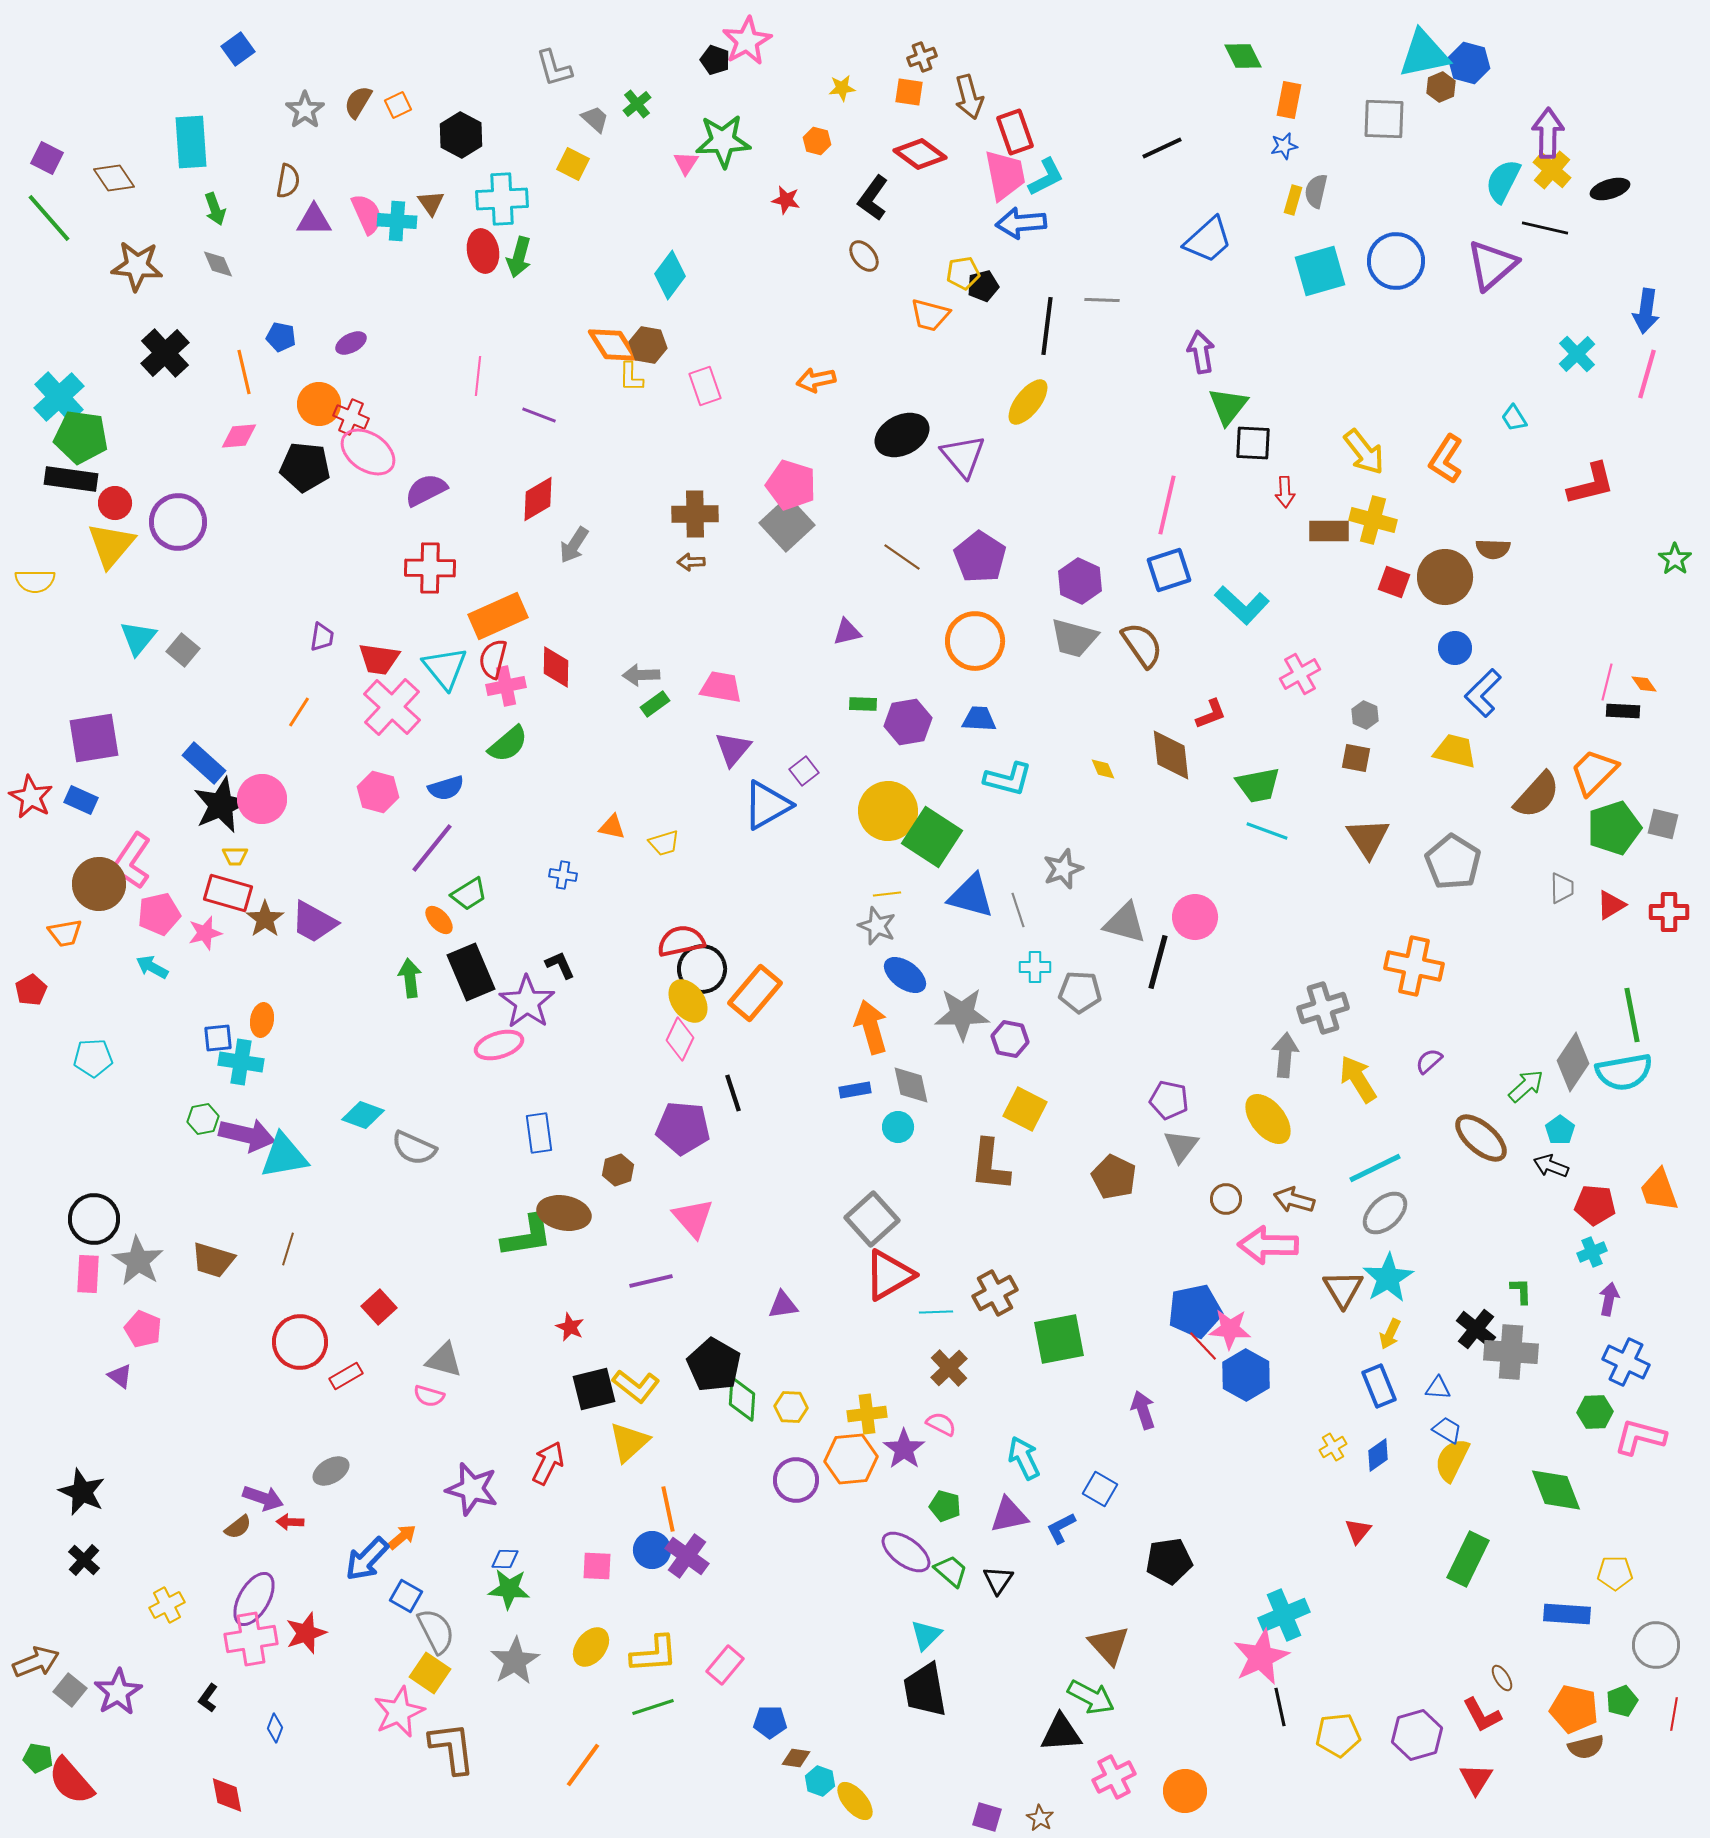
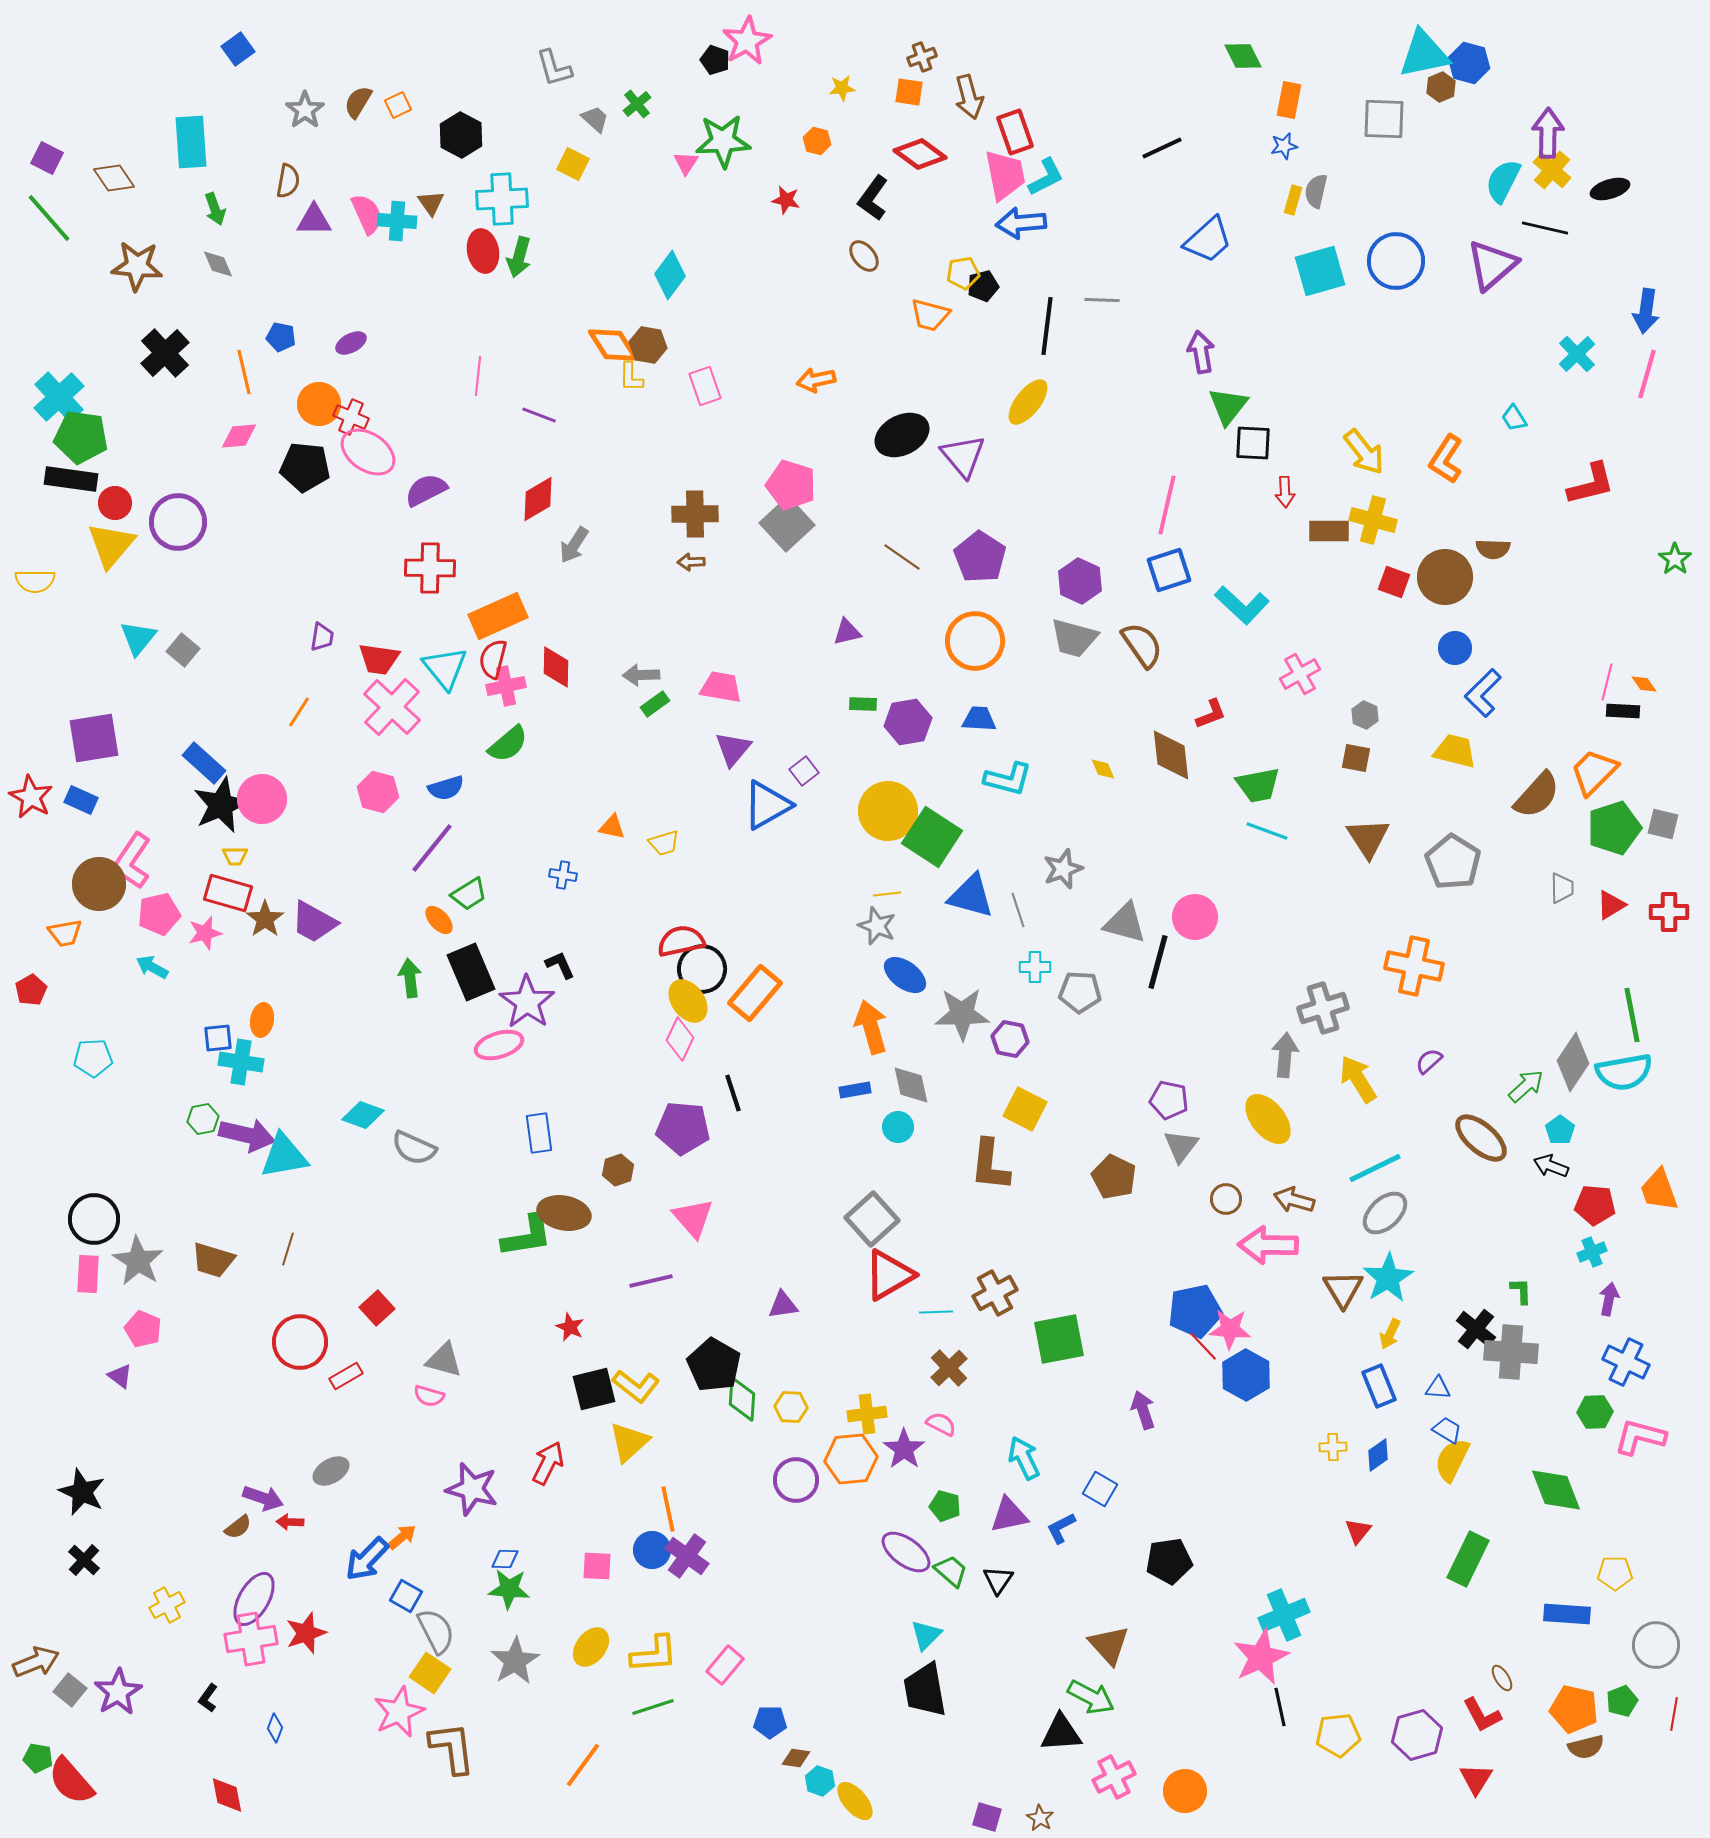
red square at (379, 1307): moved 2 px left, 1 px down
yellow cross at (1333, 1447): rotated 28 degrees clockwise
